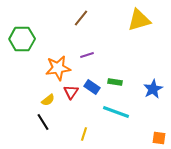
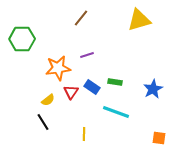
yellow line: rotated 16 degrees counterclockwise
